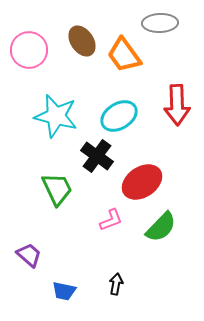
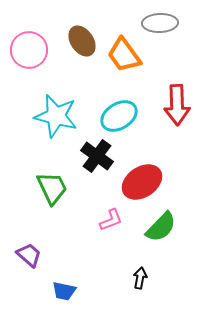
green trapezoid: moved 5 px left, 1 px up
black arrow: moved 24 px right, 6 px up
